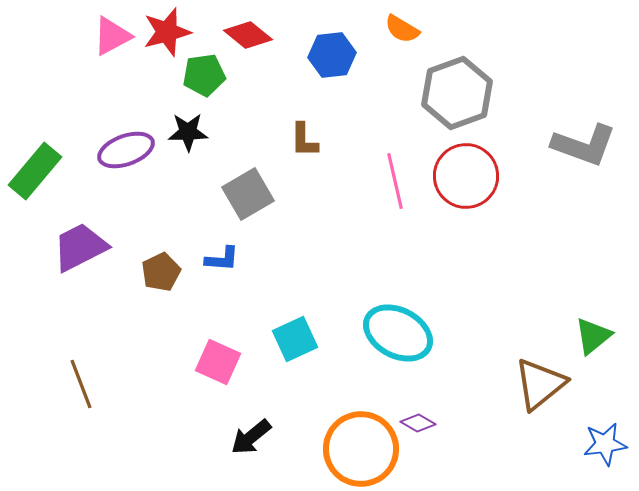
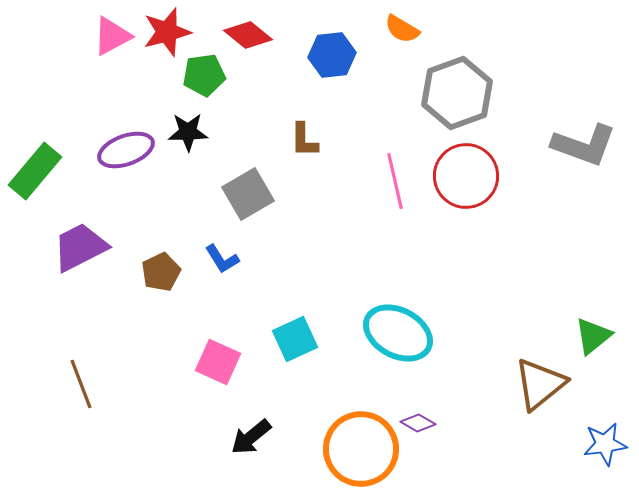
blue L-shape: rotated 54 degrees clockwise
